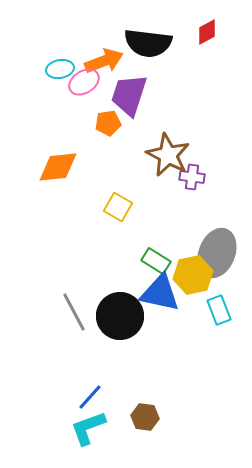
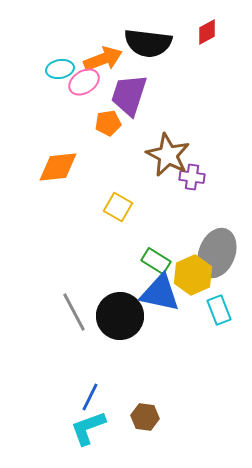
orange arrow: moved 1 px left, 2 px up
yellow hexagon: rotated 12 degrees counterclockwise
blue line: rotated 16 degrees counterclockwise
